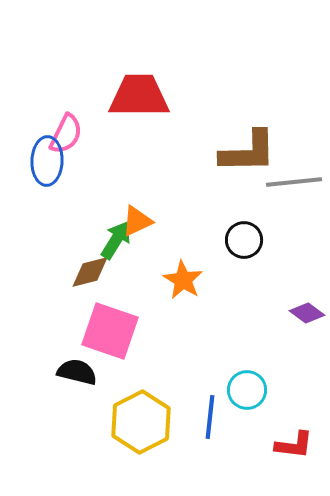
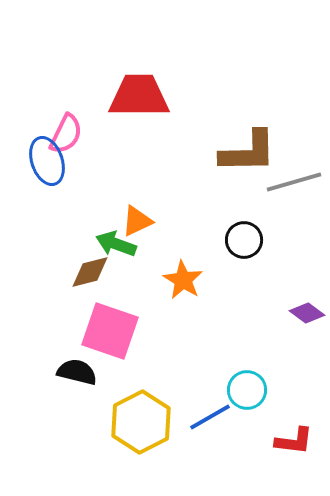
blue ellipse: rotated 21 degrees counterclockwise
gray line: rotated 10 degrees counterclockwise
green arrow: moved 4 px down; rotated 102 degrees counterclockwise
blue line: rotated 54 degrees clockwise
red L-shape: moved 4 px up
